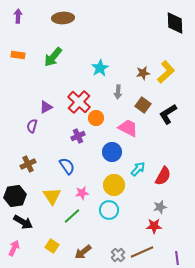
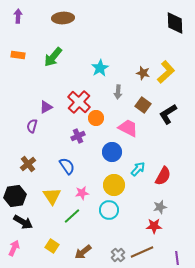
brown star: rotated 24 degrees clockwise
brown cross: rotated 14 degrees counterclockwise
